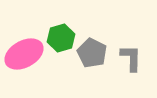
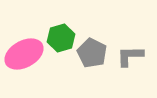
gray L-shape: moved 1 px left, 2 px up; rotated 92 degrees counterclockwise
